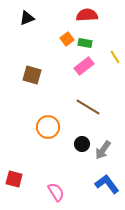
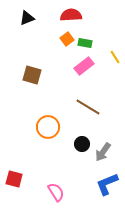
red semicircle: moved 16 px left
gray arrow: moved 2 px down
blue L-shape: rotated 75 degrees counterclockwise
